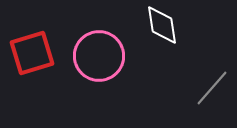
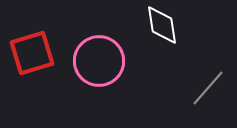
pink circle: moved 5 px down
gray line: moved 4 px left
